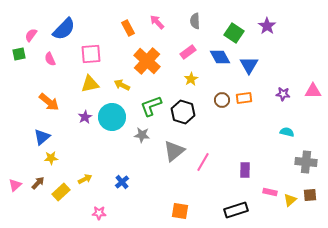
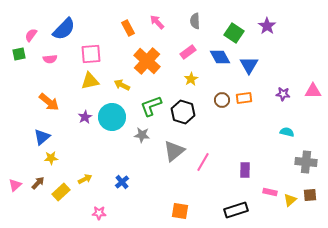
pink semicircle at (50, 59): rotated 72 degrees counterclockwise
yellow triangle at (90, 84): moved 3 px up
